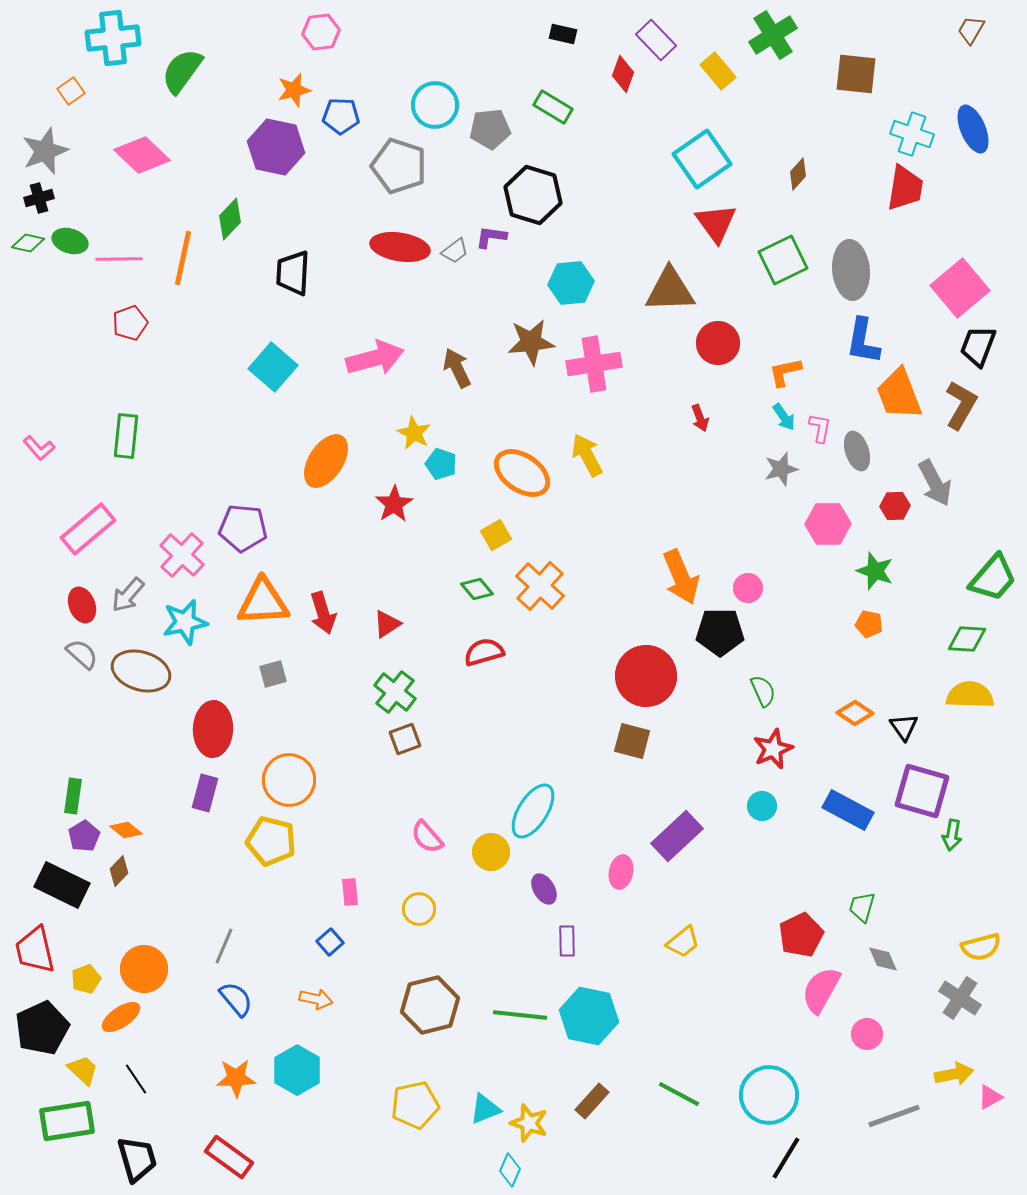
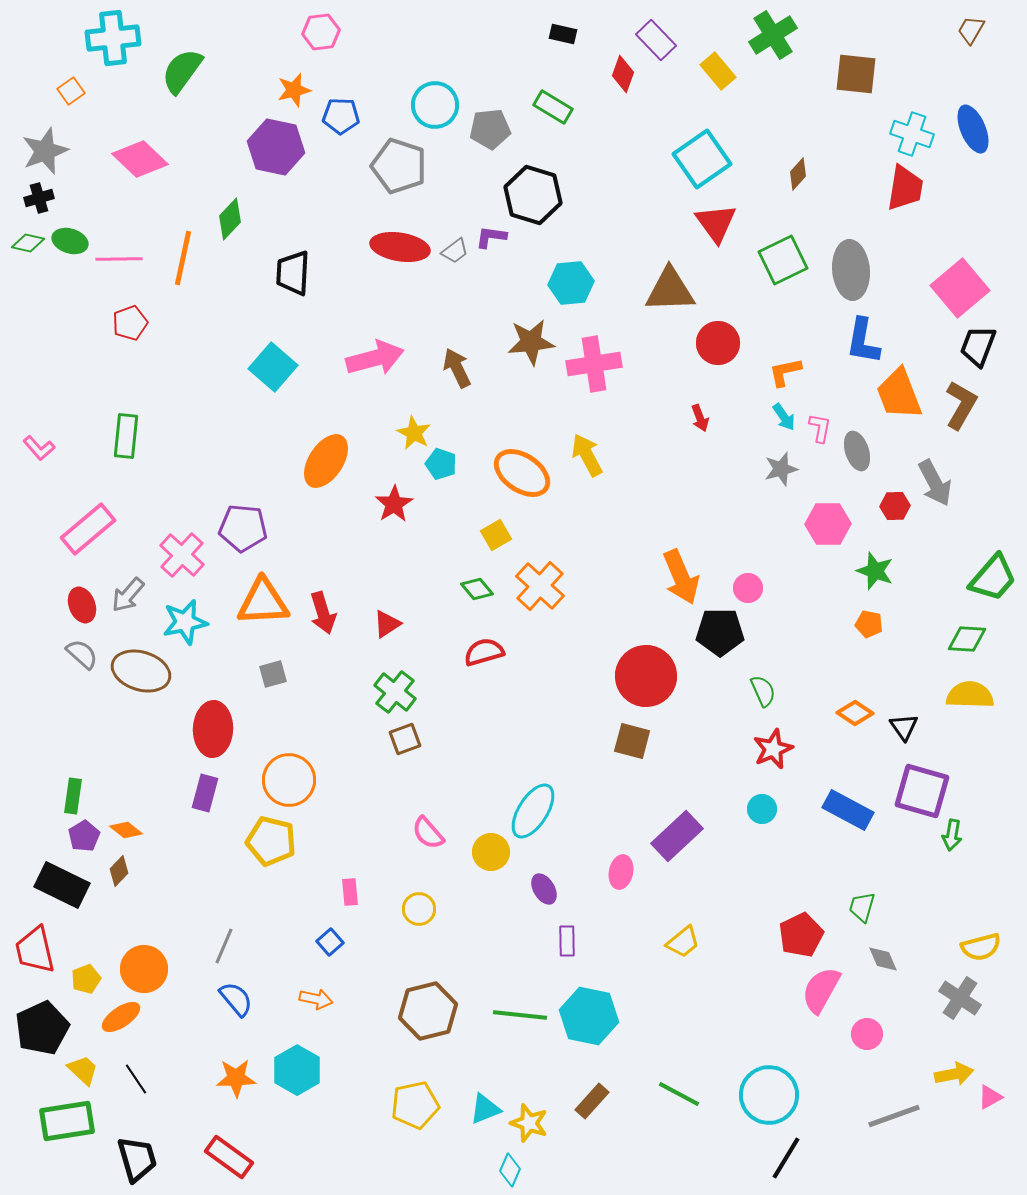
pink diamond at (142, 155): moved 2 px left, 4 px down
cyan circle at (762, 806): moved 3 px down
pink semicircle at (427, 837): moved 1 px right, 4 px up
brown hexagon at (430, 1005): moved 2 px left, 6 px down
